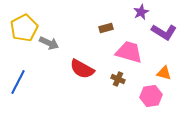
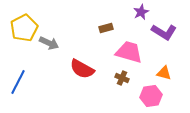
brown cross: moved 4 px right, 1 px up
